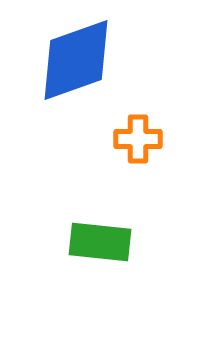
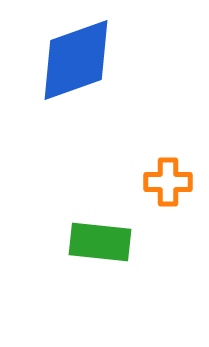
orange cross: moved 30 px right, 43 px down
